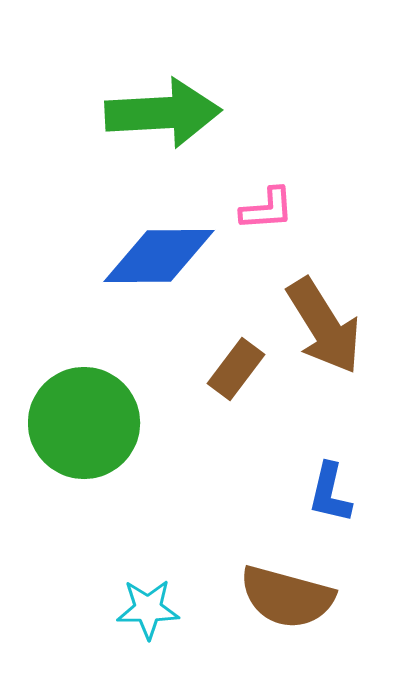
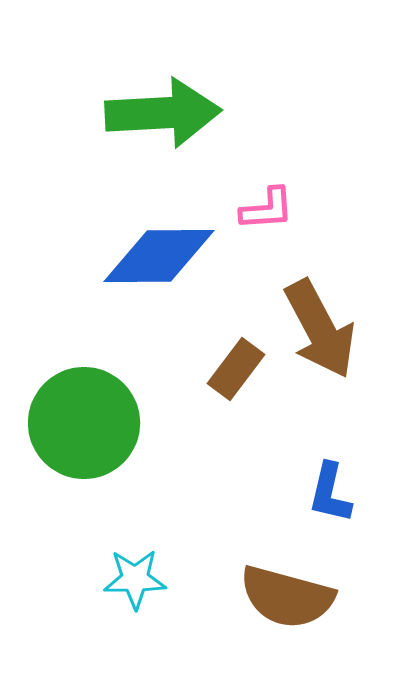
brown arrow: moved 4 px left, 3 px down; rotated 4 degrees clockwise
cyan star: moved 13 px left, 30 px up
